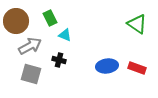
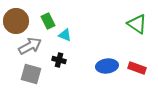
green rectangle: moved 2 px left, 3 px down
